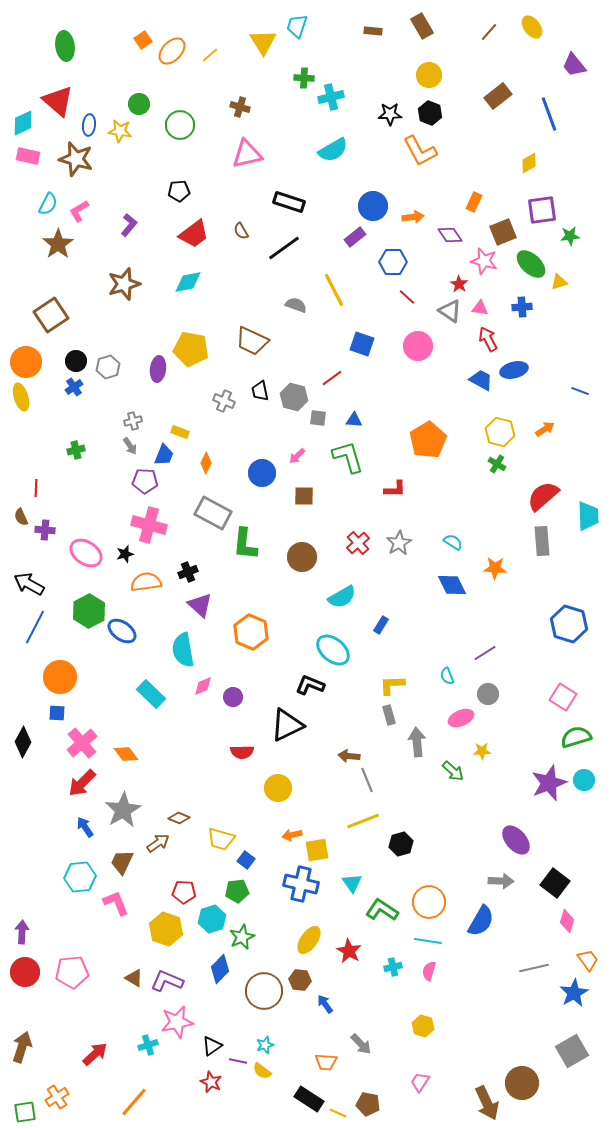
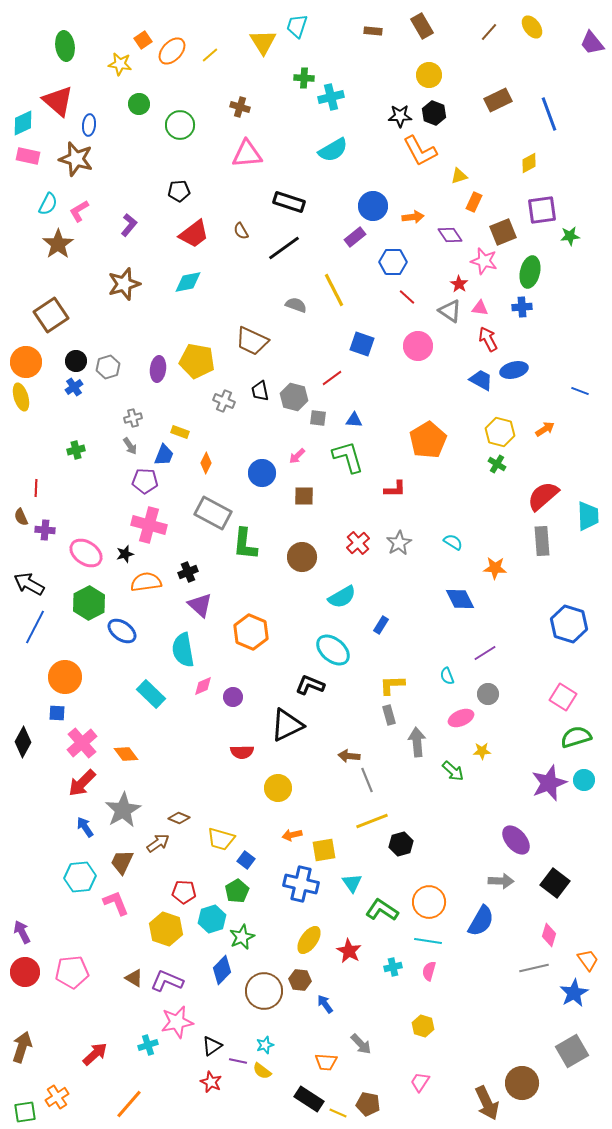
purple trapezoid at (574, 65): moved 18 px right, 22 px up
brown rectangle at (498, 96): moved 4 px down; rotated 12 degrees clockwise
black hexagon at (430, 113): moved 4 px right
black star at (390, 114): moved 10 px right, 2 px down
yellow star at (120, 131): moved 67 px up
pink triangle at (247, 154): rotated 8 degrees clockwise
green ellipse at (531, 264): moved 1 px left, 8 px down; rotated 60 degrees clockwise
yellow triangle at (559, 282): moved 100 px left, 106 px up
yellow pentagon at (191, 349): moved 6 px right, 12 px down
gray cross at (133, 421): moved 3 px up
blue diamond at (452, 585): moved 8 px right, 14 px down
green hexagon at (89, 611): moved 8 px up
orange circle at (60, 677): moved 5 px right
yellow line at (363, 821): moved 9 px right
yellow square at (317, 850): moved 7 px right
green pentagon at (237, 891): rotated 25 degrees counterclockwise
pink diamond at (567, 921): moved 18 px left, 14 px down
purple arrow at (22, 932): rotated 30 degrees counterclockwise
blue diamond at (220, 969): moved 2 px right, 1 px down
orange line at (134, 1102): moved 5 px left, 2 px down
